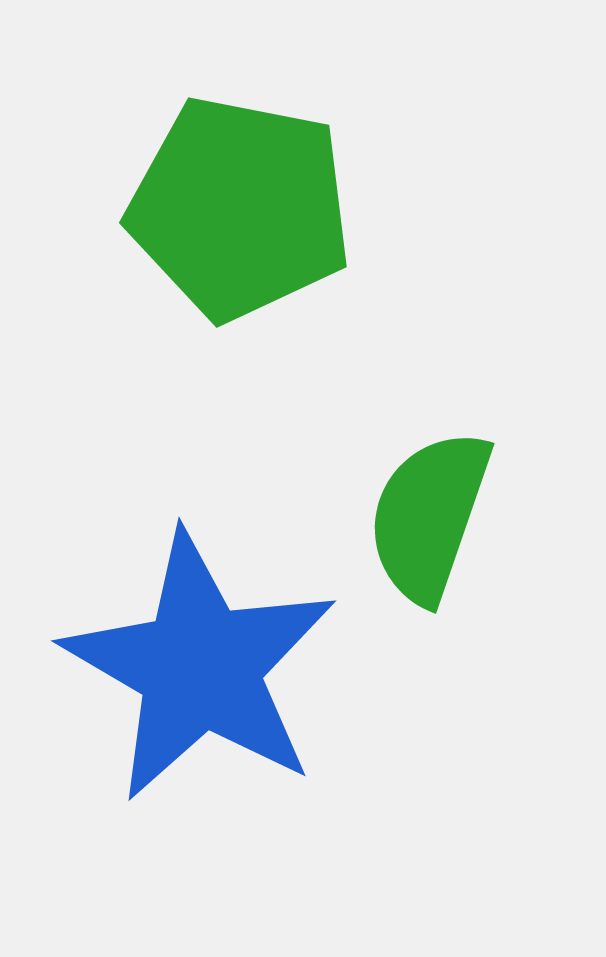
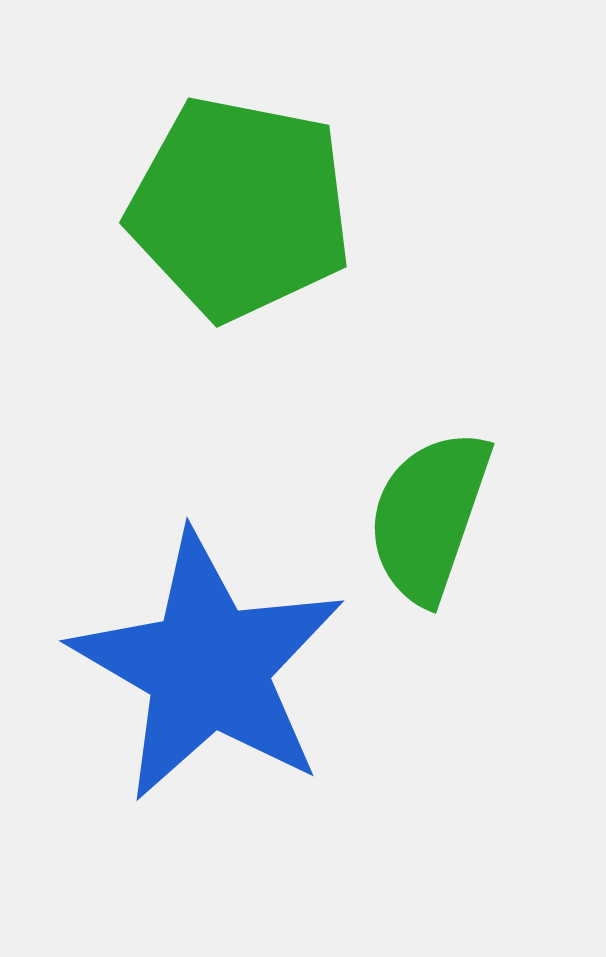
blue star: moved 8 px right
